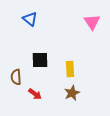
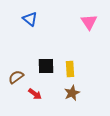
pink triangle: moved 3 px left
black square: moved 6 px right, 6 px down
brown semicircle: rotated 56 degrees clockwise
